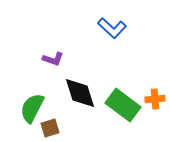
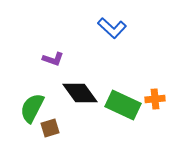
black diamond: rotated 18 degrees counterclockwise
green rectangle: rotated 12 degrees counterclockwise
